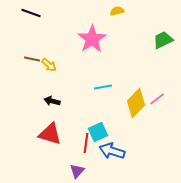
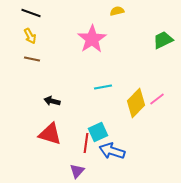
yellow arrow: moved 19 px left, 29 px up; rotated 21 degrees clockwise
